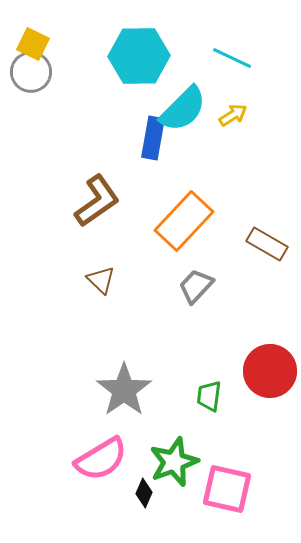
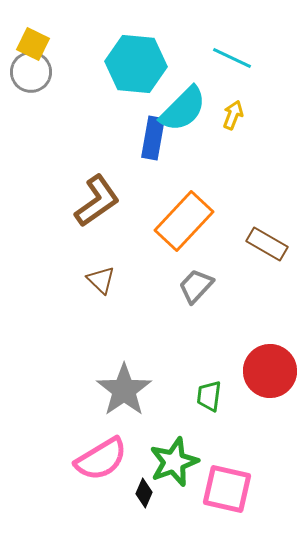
cyan hexagon: moved 3 px left, 8 px down; rotated 6 degrees clockwise
yellow arrow: rotated 36 degrees counterclockwise
